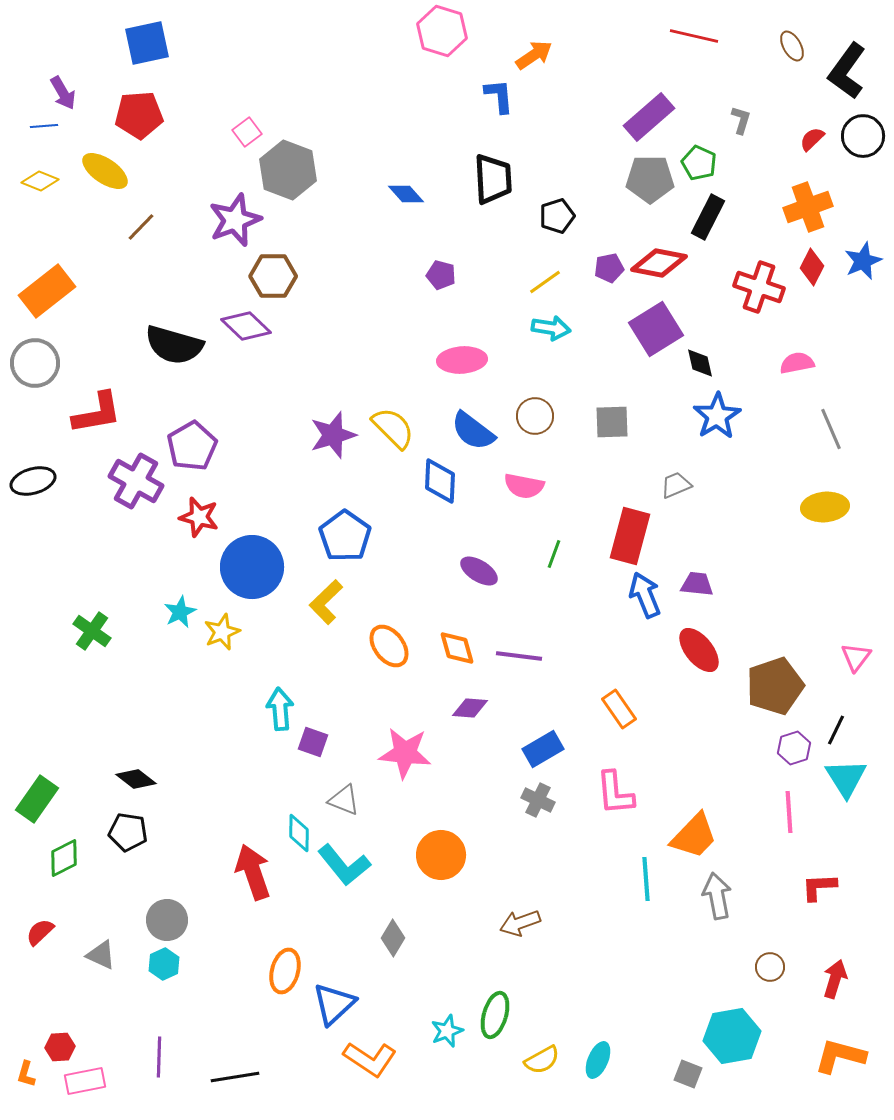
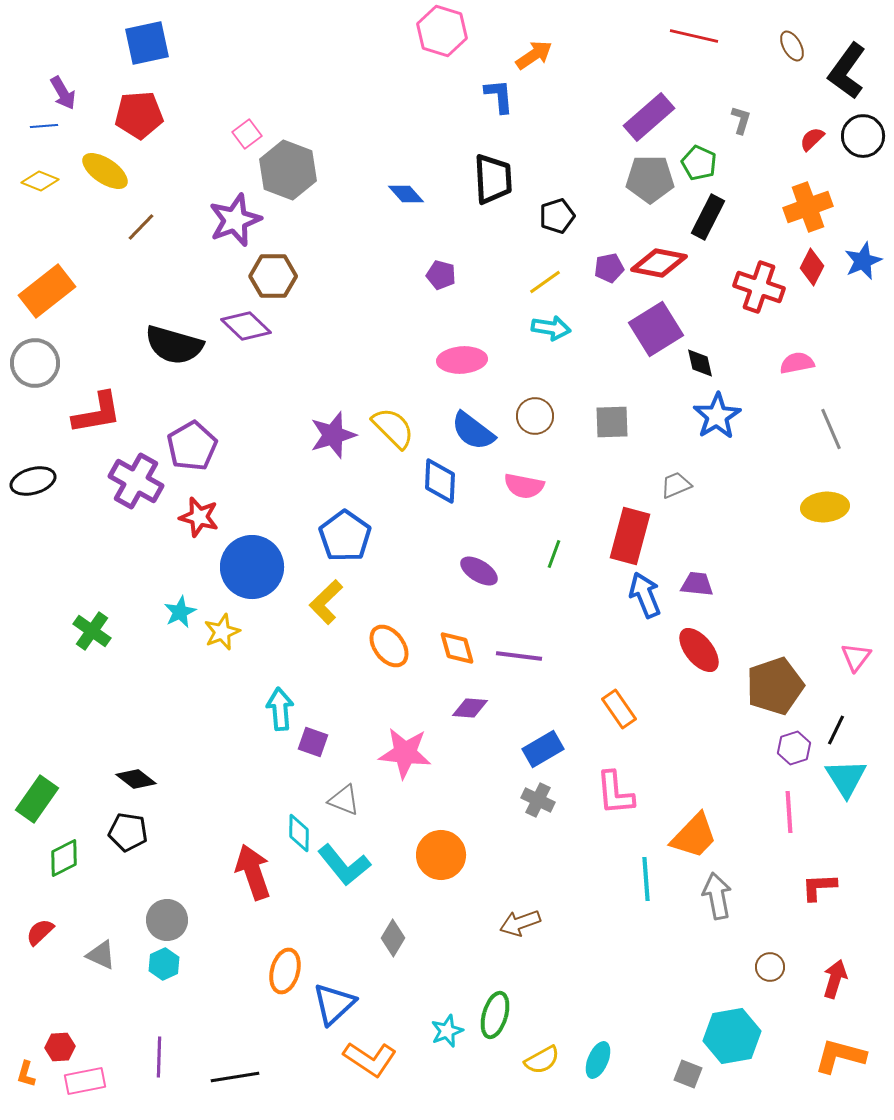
pink square at (247, 132): moved 2 px down
